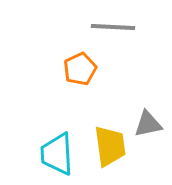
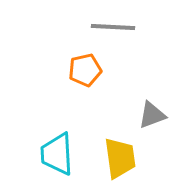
orange pentagon: moved 5 px right, 1 px down; rotated 12 degrees clockwise
gray triangle: moved 4 px right, 9 px up; rotated 8 degrees counterclockwise
yellow trapezoid: moved 10 px right, 12 px down
